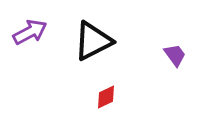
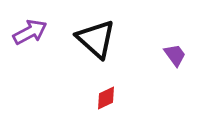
black triangle: moved 3 px right, 2 px up; rotated 51 degrees counterclockwise
red diamond: moved 1 px down
